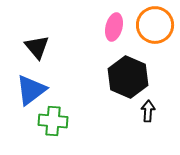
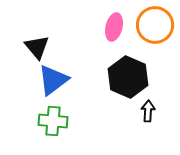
blue triangle: moved 22 px right, 10 px up
